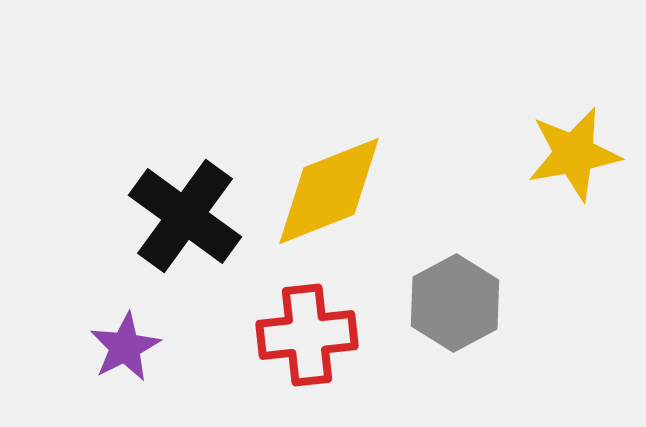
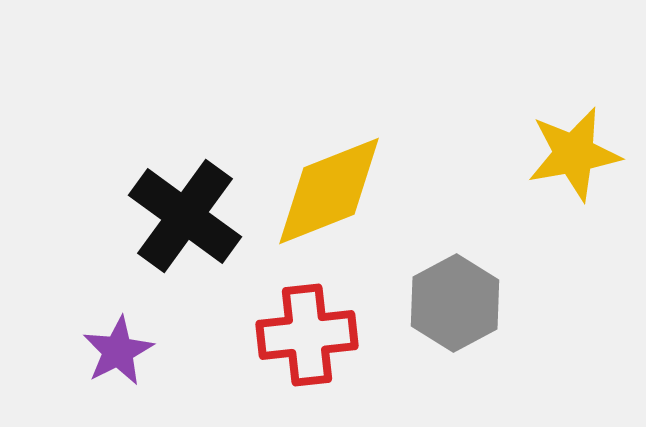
purple star: moved 7 px left, 4 px down
